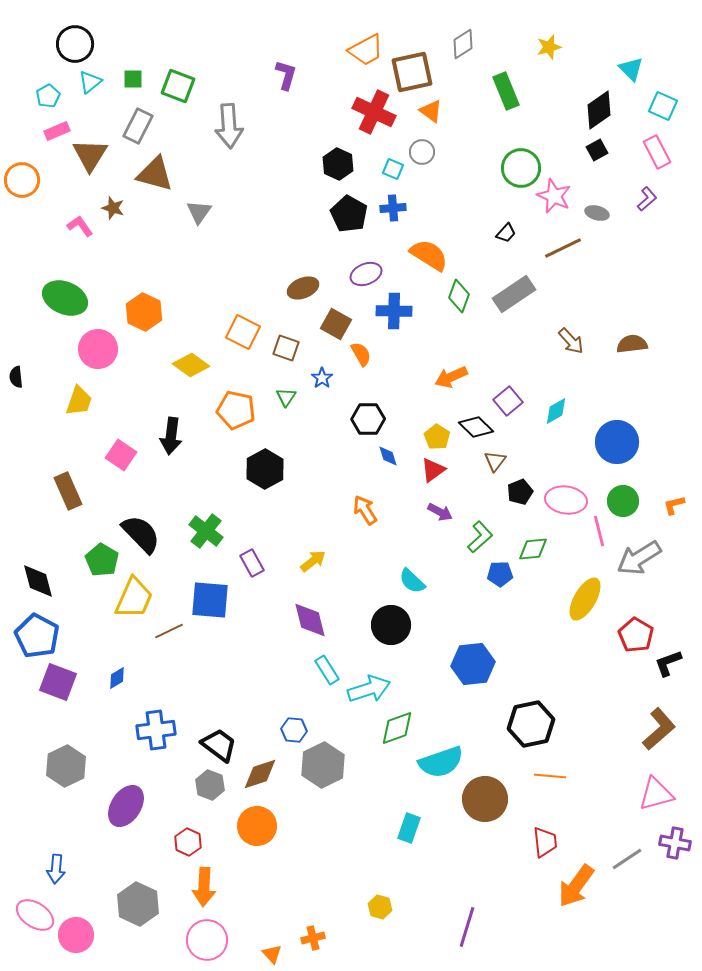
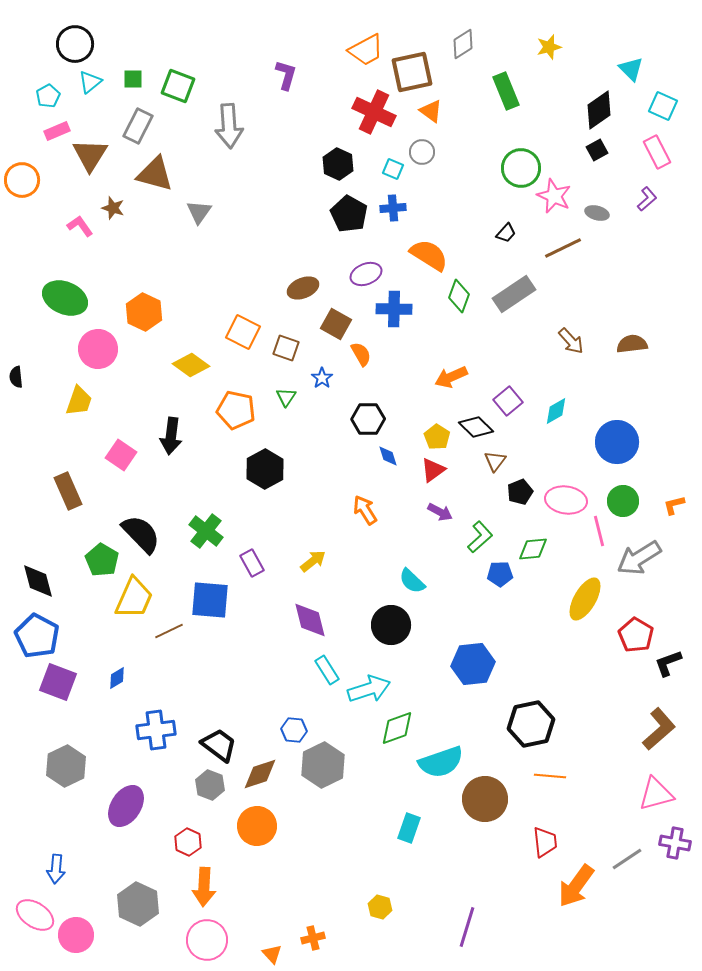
blue cross at (394, 311): moved 2 px up
